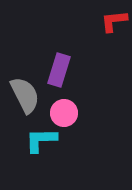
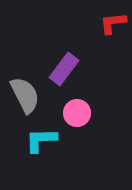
red L-shape: moved 1 px left, 2 px down
purple rectangle: moved 5 px right, 1 px up; rotated 20 degrees clockwise
pink circle: moved 13 px right
